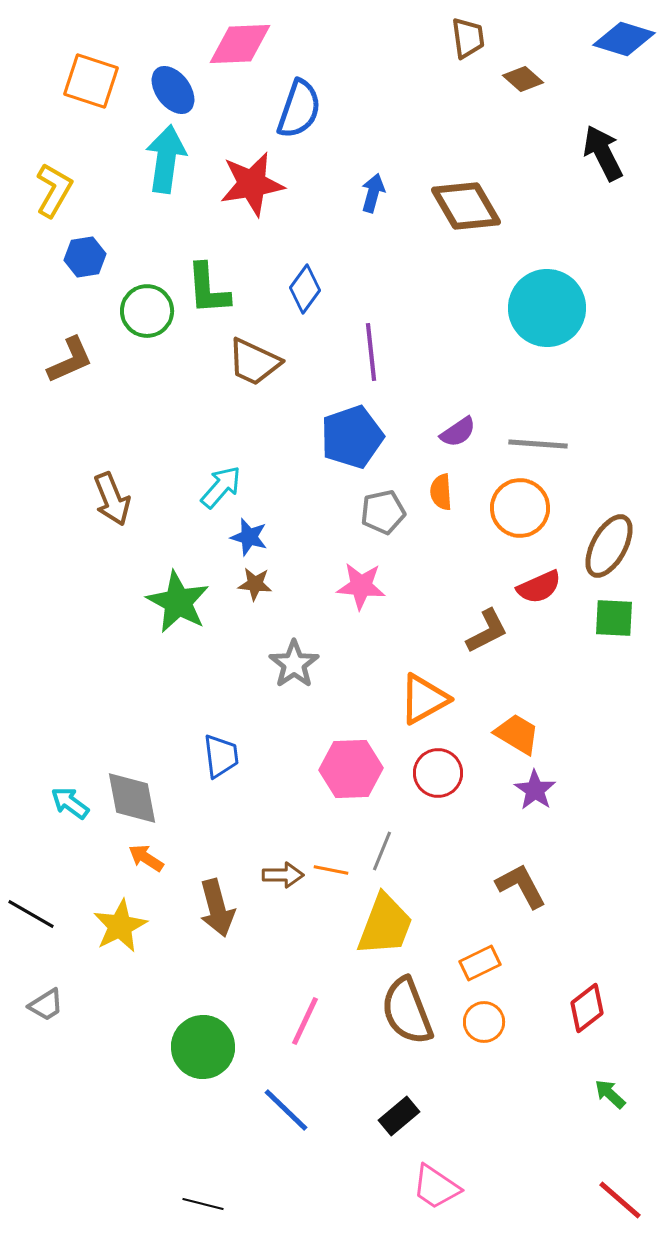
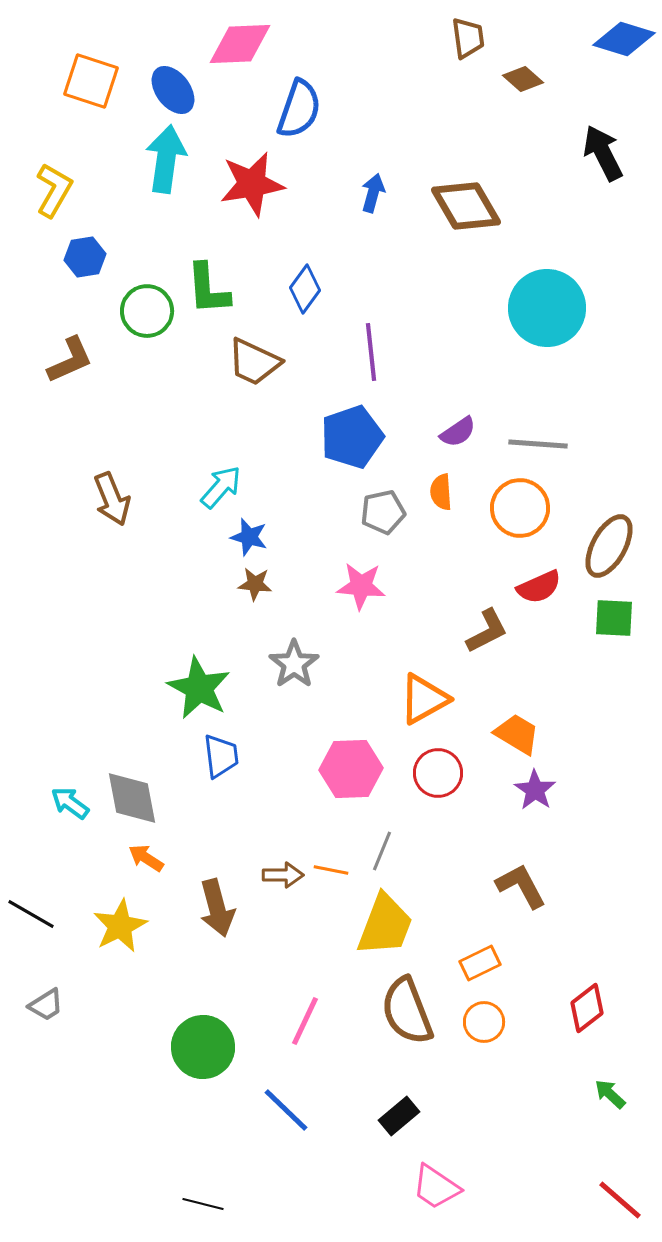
green star at (178, 602): moved 21 px right, 86 px down
